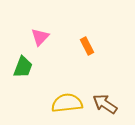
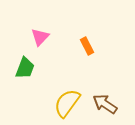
green trapezoid: moved 2 px right, 1 px down
yellow semicircle: rotated 48 degrees counterclockwise
